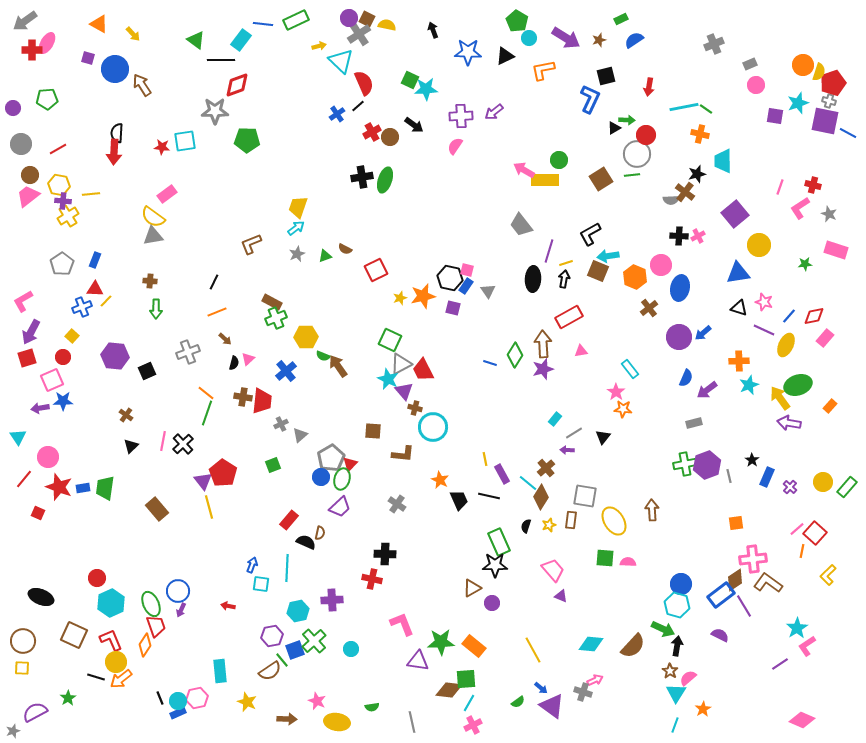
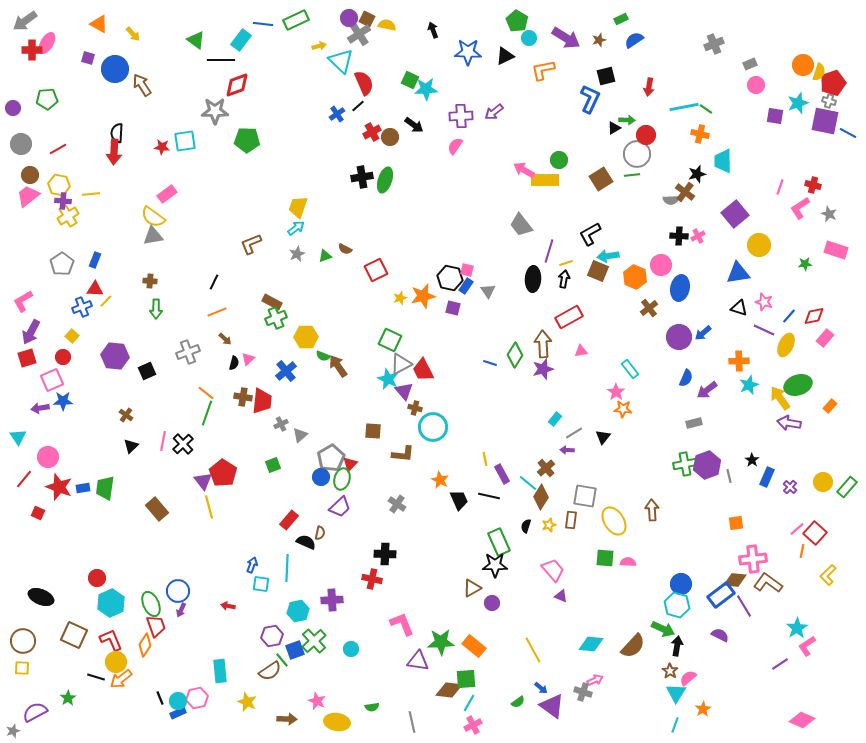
brown diamond at (735, 580): rotated 40 degrees clockwise
